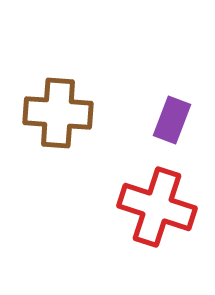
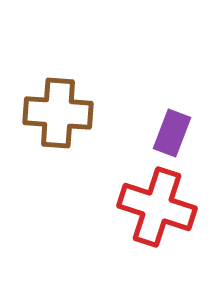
purple rectangle: moved 13 px down
